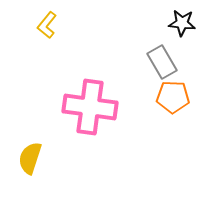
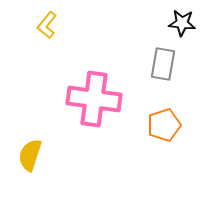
gray rectangle: moved 1 px right, 2 px down; rotated 40 degrees clockwise
orange pentagon: moved 9 px left, 28 px down; rotated 20 degrees counterclockwise
pink cross: moved 4 px right, 8 px up
yellow semicircle: moved 3 px up
